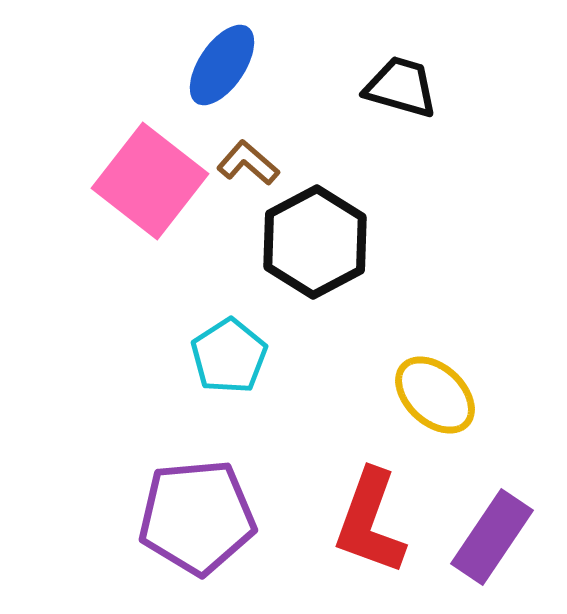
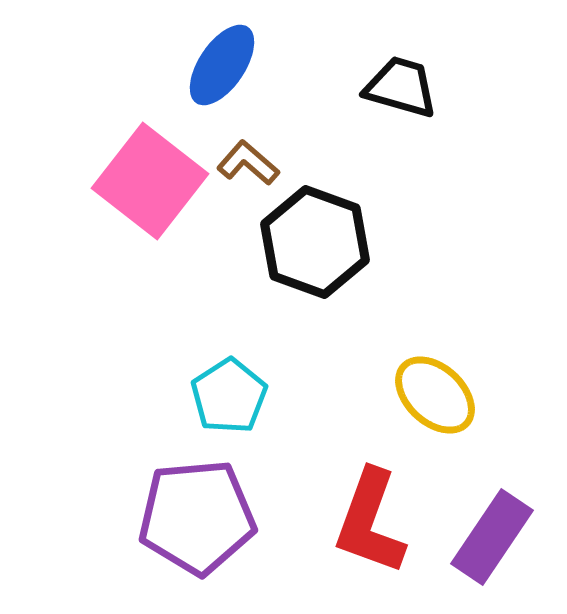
black hexagon: rotated 12 degrees counterclockwise
cyan pentagon: moved 40 px down
